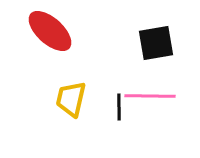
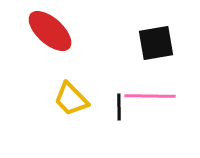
yellow trapezoid: rotated 57 degrees counterclockwise
